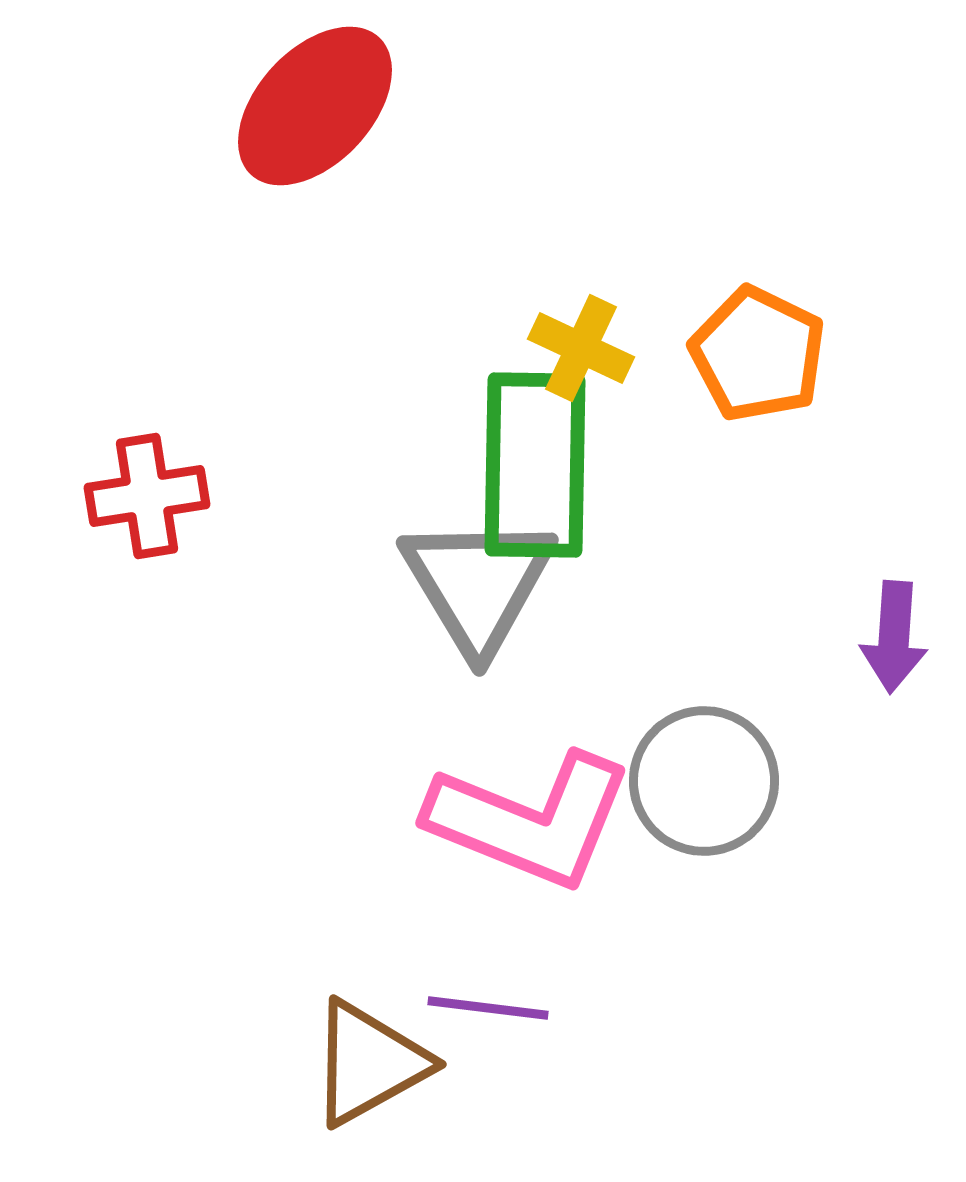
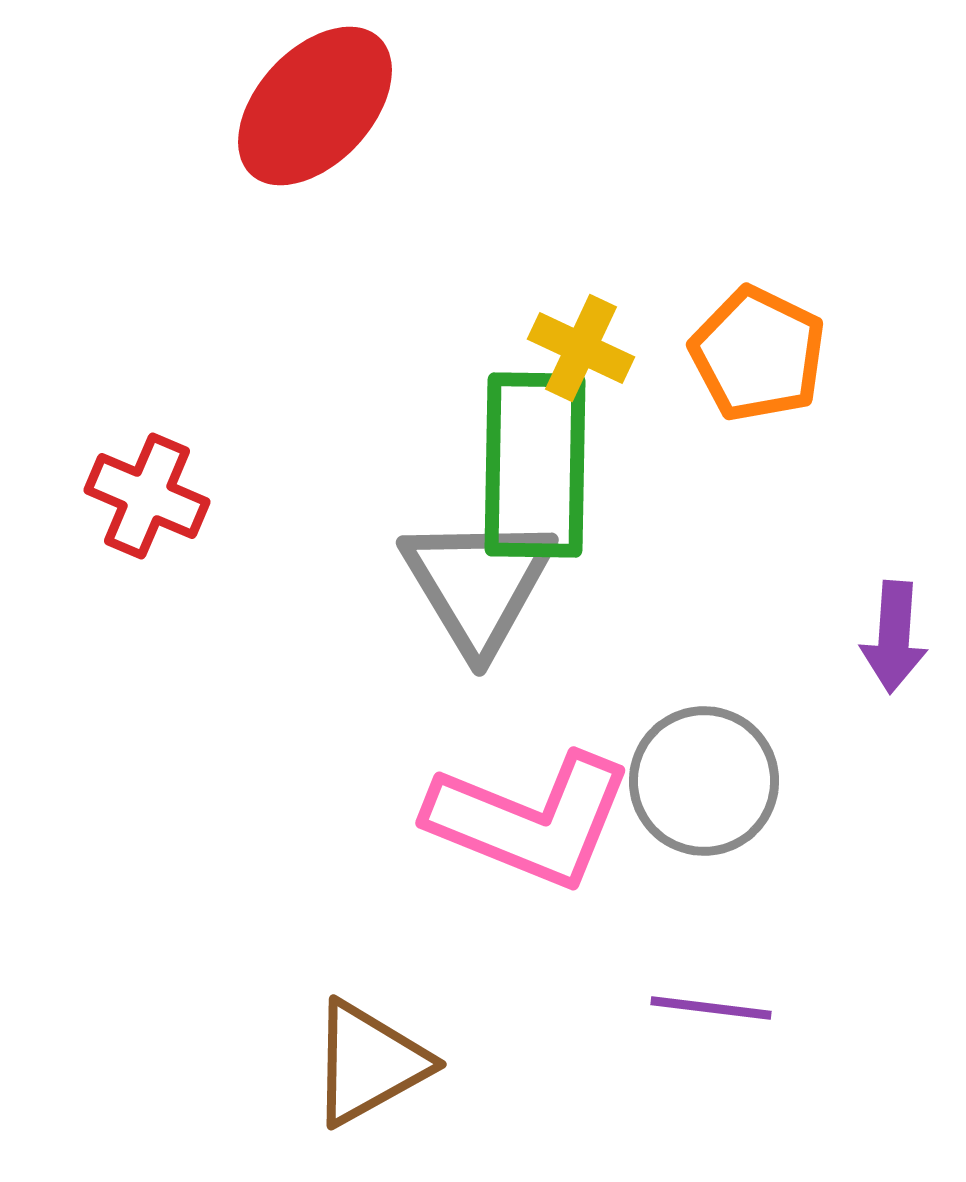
red cross: rotated 32 degrees clockwise
purple line: moved 223 px right
